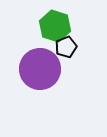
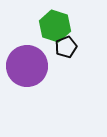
purple circle: moved 13 px left, 3 px up
